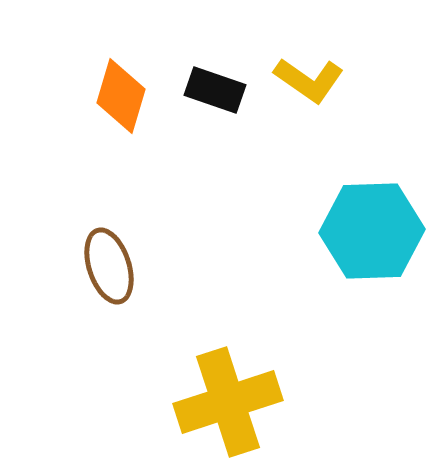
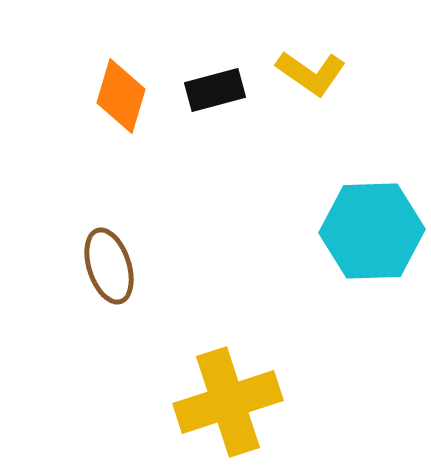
yellow L-shape: moved 2 px right, 7 px up
black rectangle: rotated 34 degrees counterclockwise
